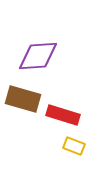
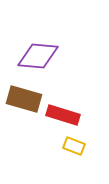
purple diamond: rotated 9 degrees clockwise
brown rectangle: moved 1 px right
